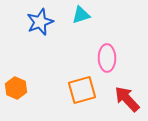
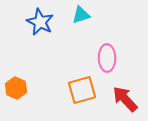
blue star: rotated 24 degrees counterclockwise
red arrow: moved 2 px left
